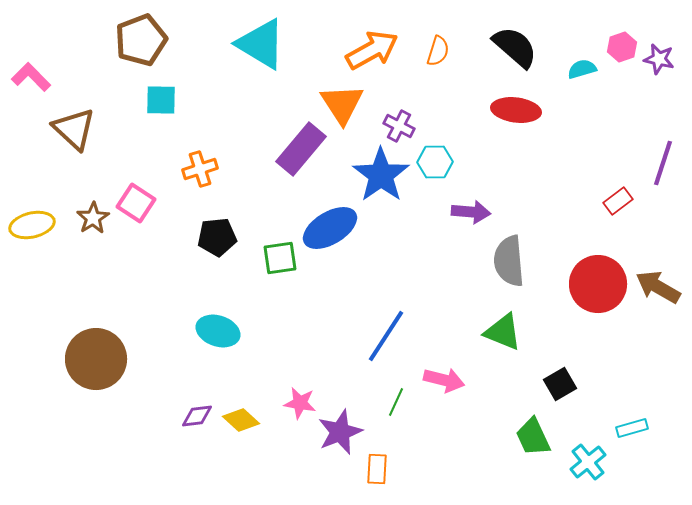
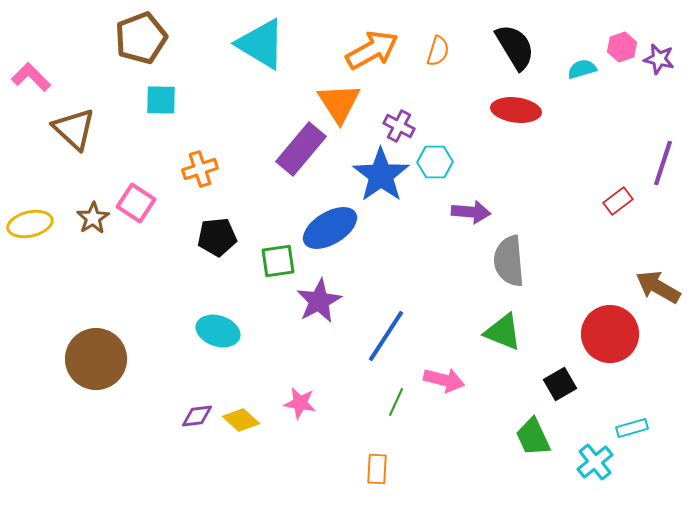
brown pentagon at (141, 40): moved 2 px up
black semicircle at (515, 47): rotated 18 degrees clockwise
orange triangle at (342, 104): moved 3 px left, 1 px up
yellow ellipse at (32, 225): moved 2 px left, 1 px up
green square at (280, 258): moved 2 px left, 3 px down
red circle at (598, 284): moved 12 px right, 50 px down
purple star at (340, 432): moved 21 px left, 131 px up; rotated 6 degrees counterclockwise
cyan cross at (588, 462): moved 7 px right
